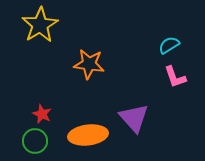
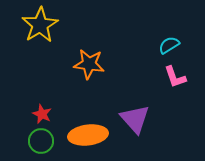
purple triangle: moved 1 px right, 1 px down
green circle: moved 6 px right
